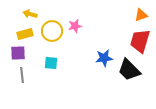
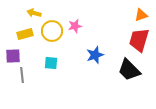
yellow arrow: moved 4 px right, 1 px up
red trapezoid: moved 1 px left, 1 px up
purple square: moved 5 px left, 3 px down
blue star: moved 9 px left, 3 px up; rotated 12 degrees counterclockwise
